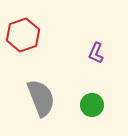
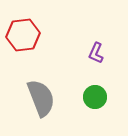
red hexagon: rotated 12 degrees clockwise
green circle: moved 3 px right, 8 px up
